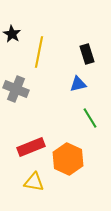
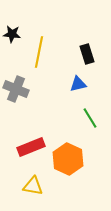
black star: rotated 24 degrees counterclockwise
yellow triangle: moved 1 px left, 4 px down
